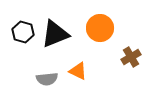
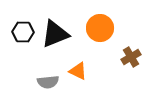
black hexagon: rotated 15 degrees counterclockwise
gray semicircle: moved 1 px right, 3 px down
